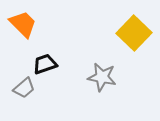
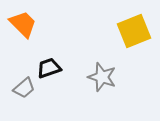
yellow square: moved 2 px up; rotated 24 degrees clockwise
black trapezoid: moved 4 px right, 4 px down
gray star: rotated 8 degrees clockwise
